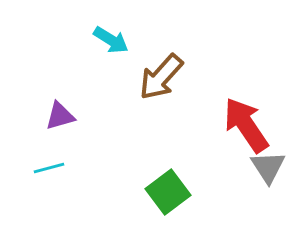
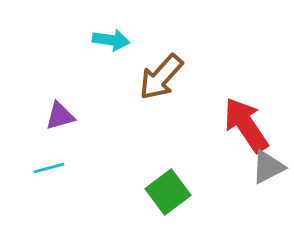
cyan arrow: rotated 24 degrees counterclockwise
gray triangle: rotated 36 degrees clockwise
